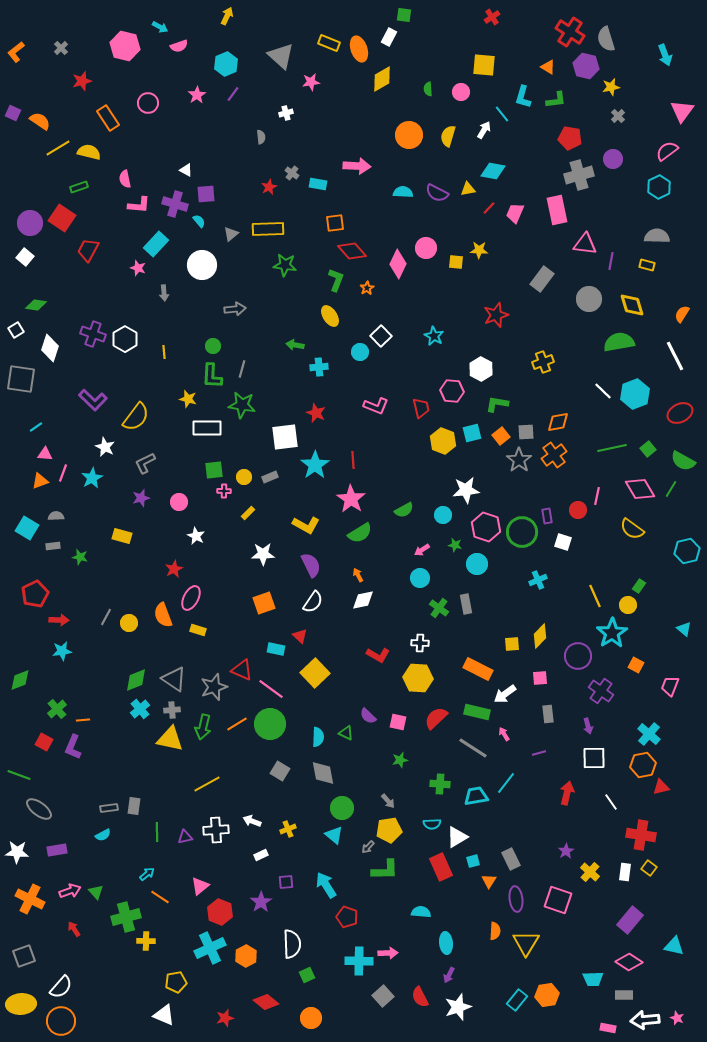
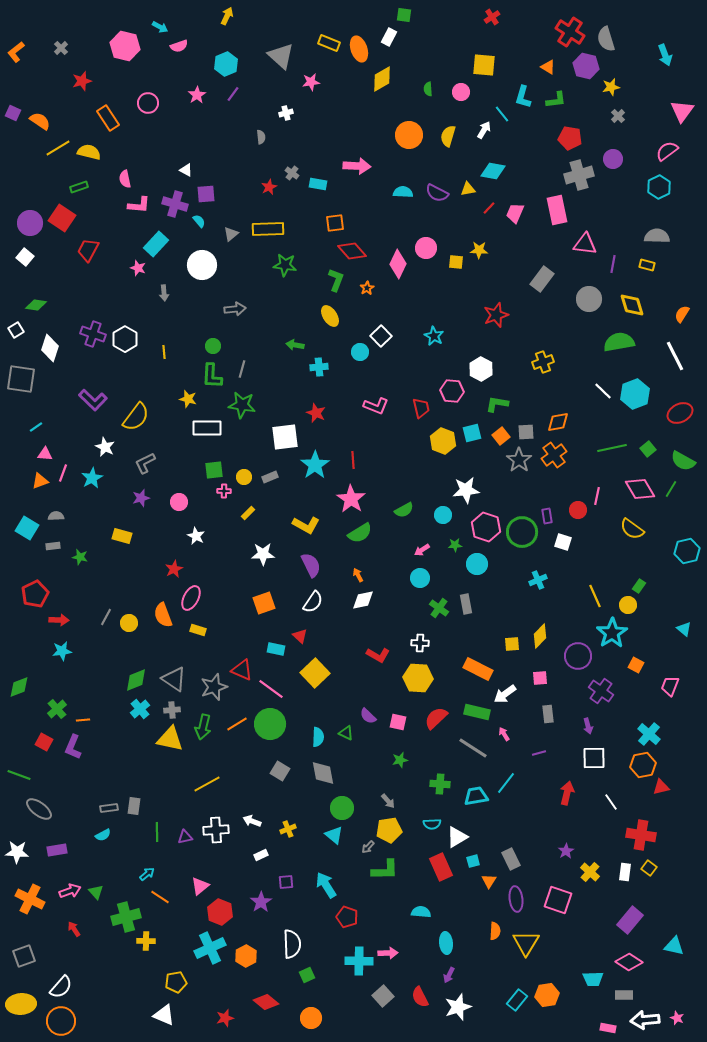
purple line at (611, 261): moved 2 px right, 3 px down
green star at (455, 545): rotated 16 degrees counterclockwise
green diamond at (20, 680): moved 1 px left, 7 px down
